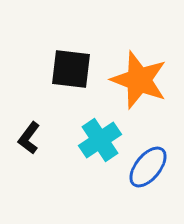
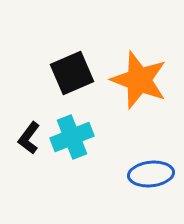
black square: moved 1 px right, 4 px down; rotated 30 degrees counterclockwise
cyan cross: moved 28 px left, 3 px up; rotated 12 degrees clockwise
blue ellipse: moved 3 px right, 7 px down; rotated 45 degrees clockwise
